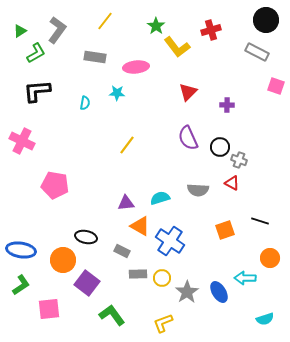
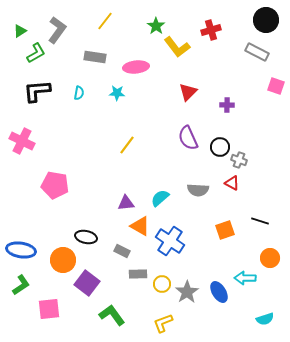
cyan semicircle at (85, 103): moved 6 px left, 10 px up
cyan semicircle at (160, 198): rotated 24 degrees counterclockwise
yellow circle at (162, 278): moved 6 px down
